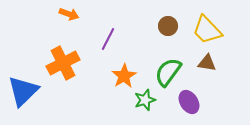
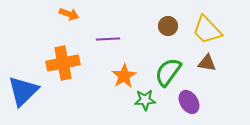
purple line: rotated 60 degrees clockwise
orange cross: rotated 16 degrees clockwise
green star: rotated 15 degrees clockwise
